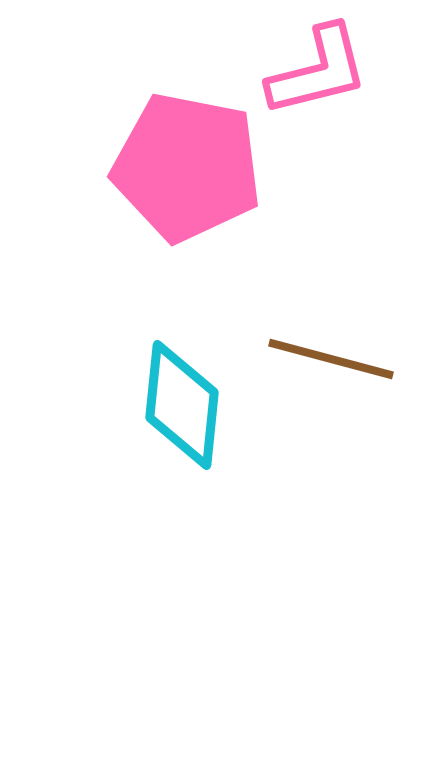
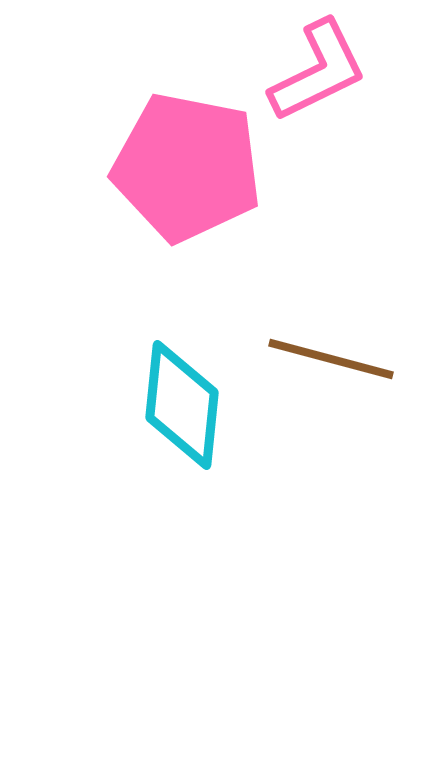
pink L-shape: rotated 12 degrees counterclockwise
